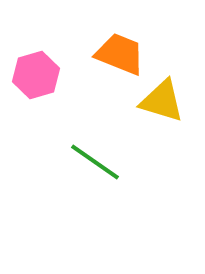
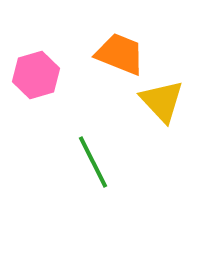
yellow triangle: rotated 30 degrees clockwise
green line: moved 2 px left; rotated 28 degrees clockwise
